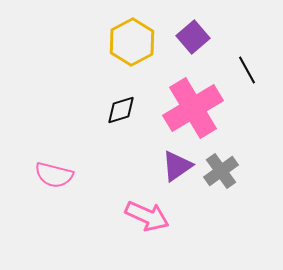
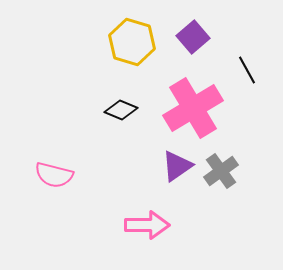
yellow hexagon: rotated 15 degrees counterclockwise
black diamond: rotated 40 degrees clockwise
pink arrow: moved 9 px down; rotated 24 degrees counterclockwise
